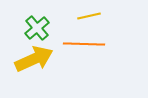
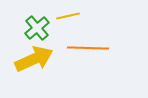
yellow line: moved 21 px left
orange line: moved 4 px right, 4 px down
